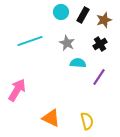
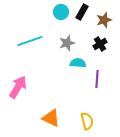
black rectangle: moved 1 px left, 3 px up
gray star: rotated 28 degrees clockwise
purple line: moved 2 px left, 2 px down; rotated 30 degrees counterclockwise
pink arrow: moved 1 px right, 3 px up
